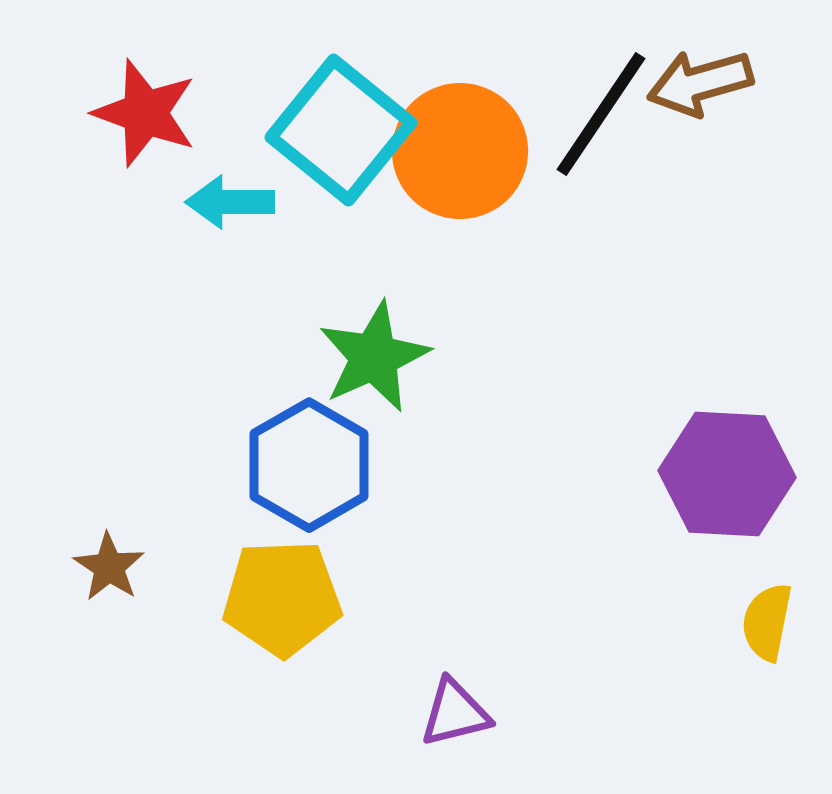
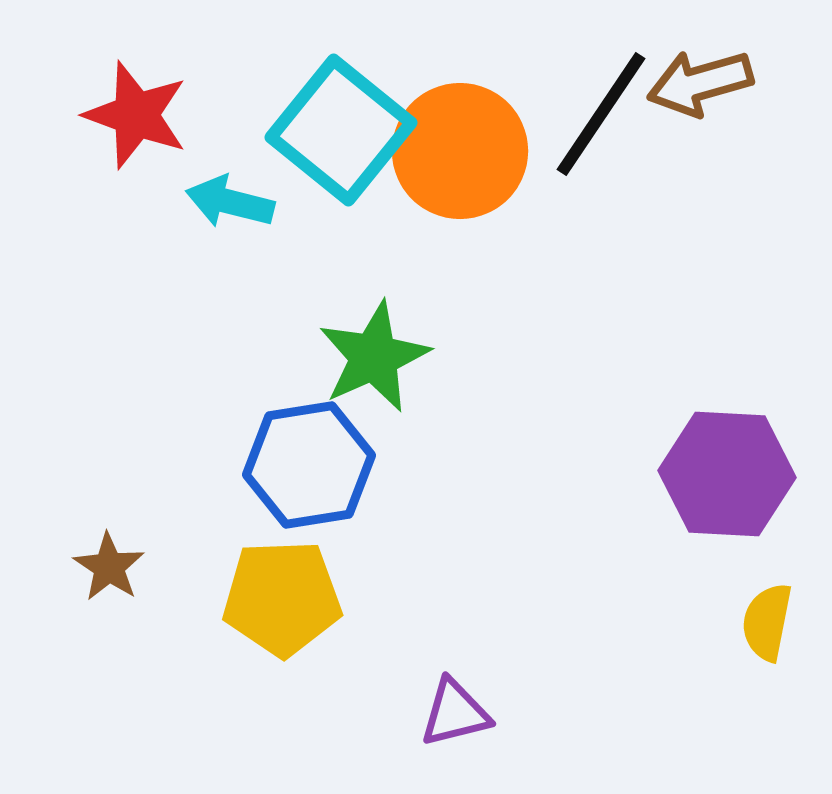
red star: moved 9 px left, 2 px down
cyan arrow: rotated 14 degrees clockwise
blue hexagon: rotated 21 degrees clockwise
